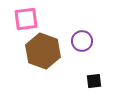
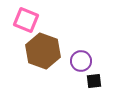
pink square: moved 1 px down; rotated 30 degrees clockwise
purple circle: moved 1 px left, 20 px down
